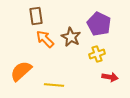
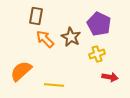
brown rectangle: rotated 18 degrees clockwise
